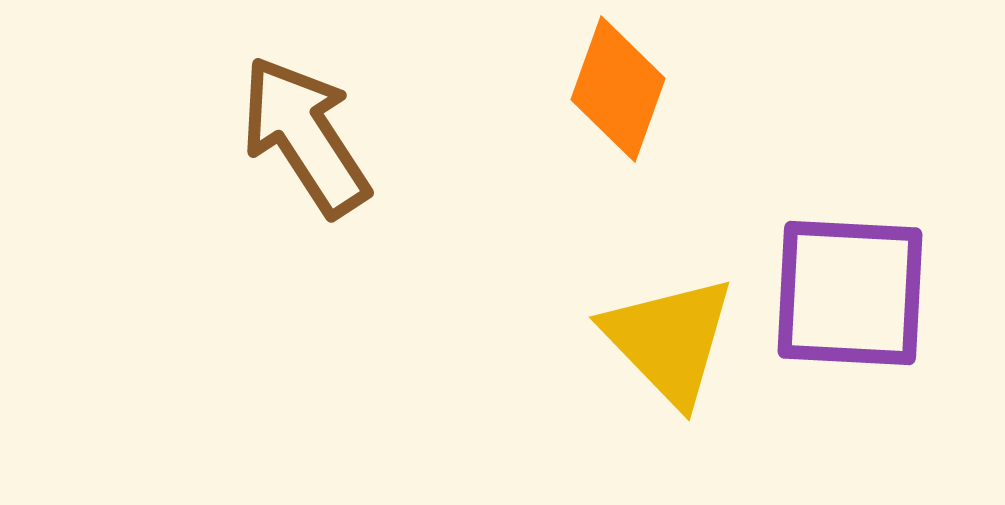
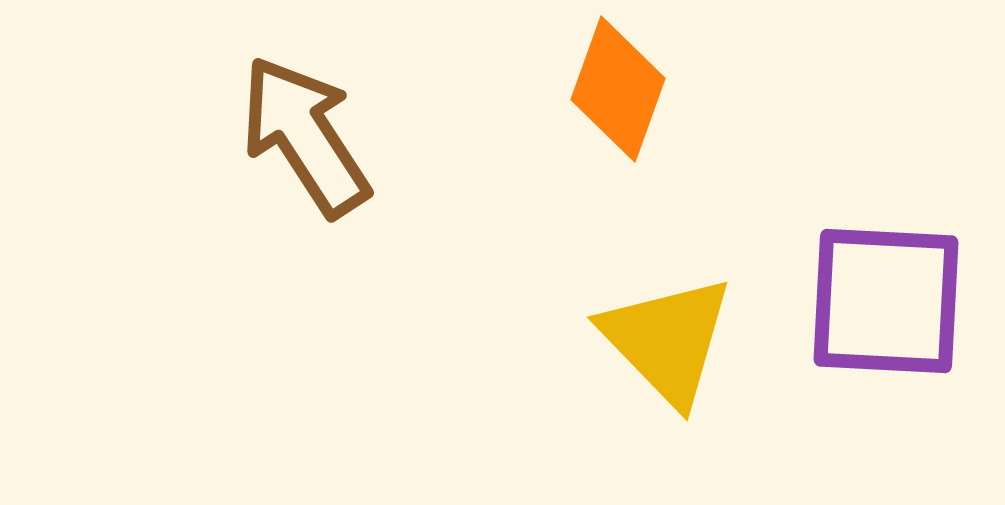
purple square: moved 36 px right, 8 px down
yellow triangle: moved 2 px left
